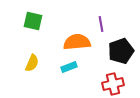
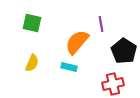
green square: moved 1 px left, 2 px down
orange semicircle: rotated 44 degrees counterclockwise
black pentagon: moved 3 px right; rotated 20 degrees counterclockwise
cyan rectangle: rotated 35 degrees clockwise
